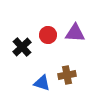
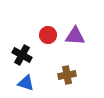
purple triangle: moved 3 px down
black cross: moved 8 px down; rotated 18 degrees counterclockwise
blue triangle: moved 16 px left
